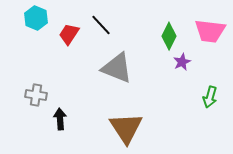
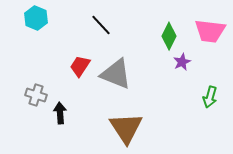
red trapezoid: moved 11 px right, 32 px down
gray triangle: moved 1 px left, 6 px down
gray cross: rotated 10 degrees clockwise
black arrow: moved 6 px up
